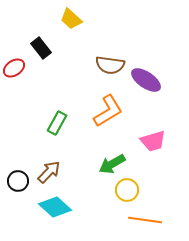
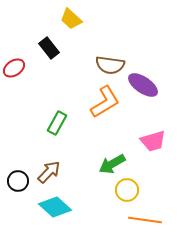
black rectangle: moved 8 px right
purple ellipse: moved 3 px left, 5 px down
orange L-shape: moved 3 px left, 9 px up
